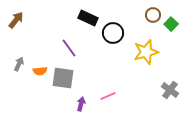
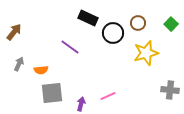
brown circle: moved 15 px left, 8 px down
brown arrow: moved 2 px left, 12 px down
purple line: moved 1 px right, 1 px up; rotated 18 degrees counterclockwise
yellow star: moved 1 px down
orange semicircle: moved 1 px right, 1 px up
gray square: moved 11 px left, 15 px down; rotated 15 degrees counterclockwise
gray cross: rotated 30 degrees counterclockwise
